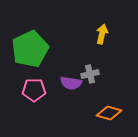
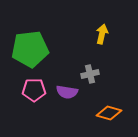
green pentagon: rotated 18 degrees clockwise
purple semicircle: moved 4 px left, 9 px down
